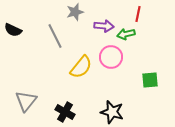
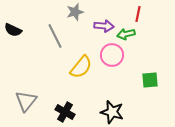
pink circle: moved 1 px right, 2 px up
